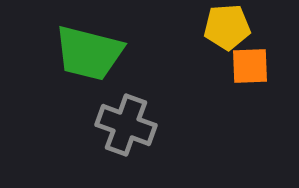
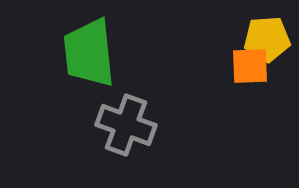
yellow pentagon: moved 40 px right, 12 px down
green trapezoid: rotated 70 degrees clockwise
